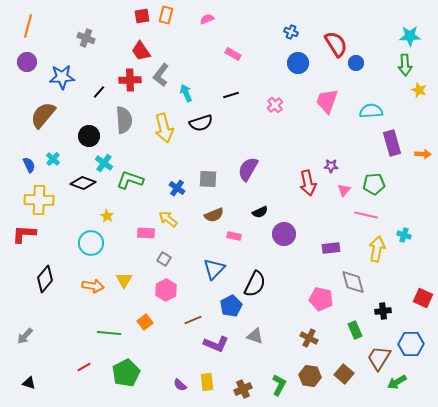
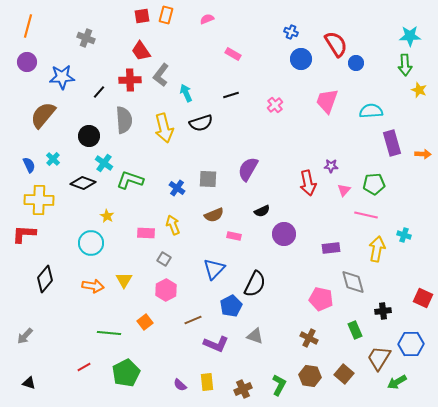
blue circle at (298, 63): moved 3 px right, 4 px up
black semicircle at (260, 212): moved 2 px right, 1 px up
yellow arrow at (168, 219): moved 5 px right, 6 px down; rotated 30 degrees clockwise
